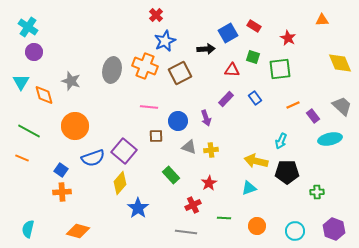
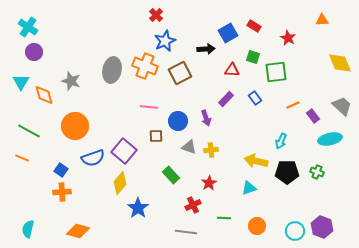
green square at (280, 69): moved 4 px left, 3 px down
green cross at (317, 192): moved 20 px up; rotated 24 degrees clockwise
purple hexagon at (334, 229): moved 12 px left, 2 px up
